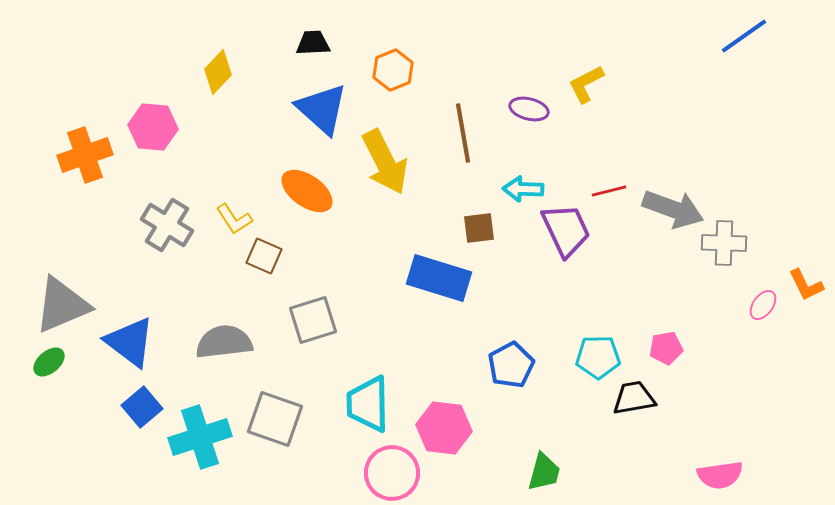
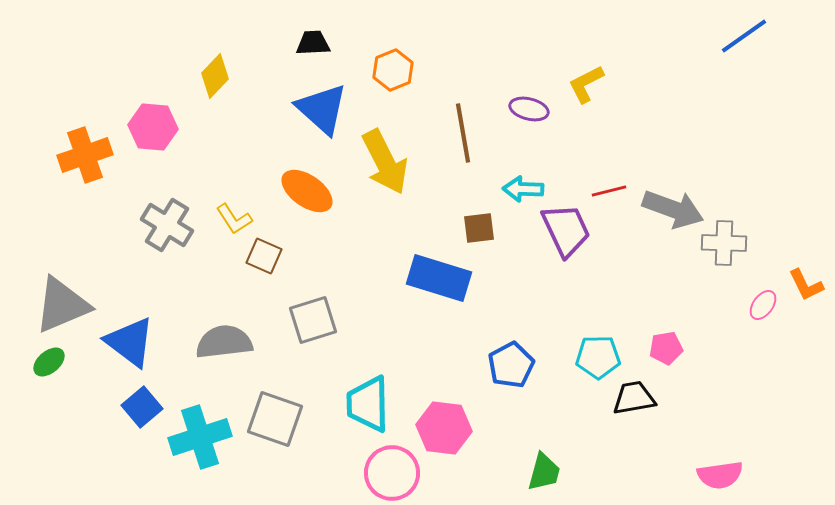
yellow diamond at (218, 72): moved 3 px left, 4 px down
